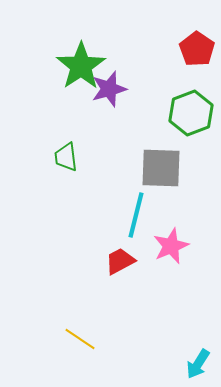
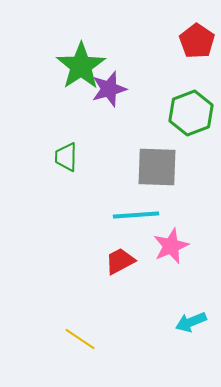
red pentagon: moved 8 px up
green trapezoid: rotated 8 degrees clockwise
gray square: moved 4 px left, 1 px up
cyan line: rotated 72 degrees clockwise
cyan arrow: moved 7 px left, 42 px up; rotated 36 degrees clockwise
